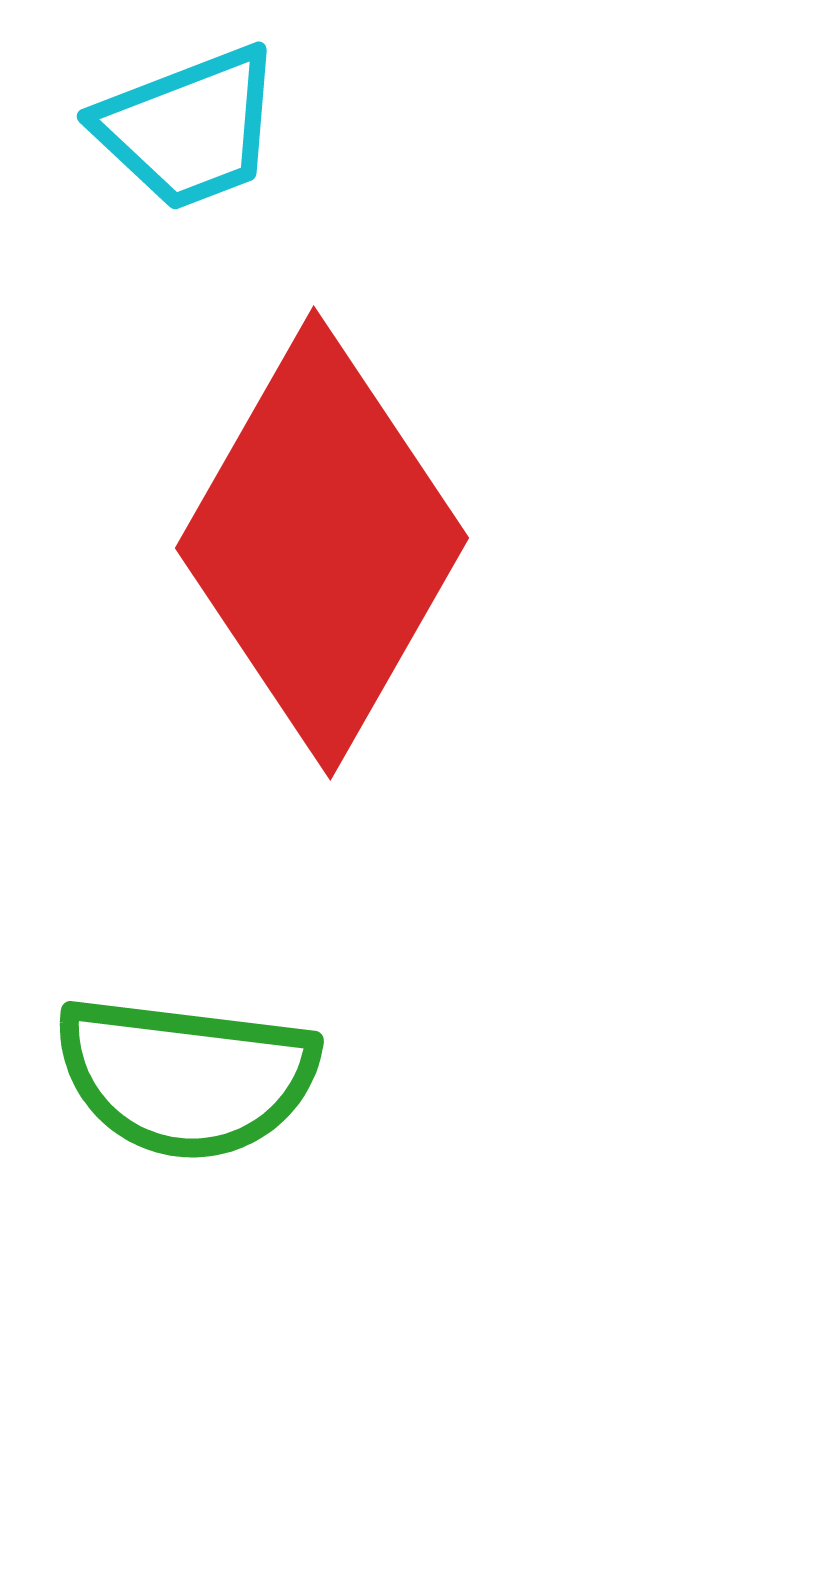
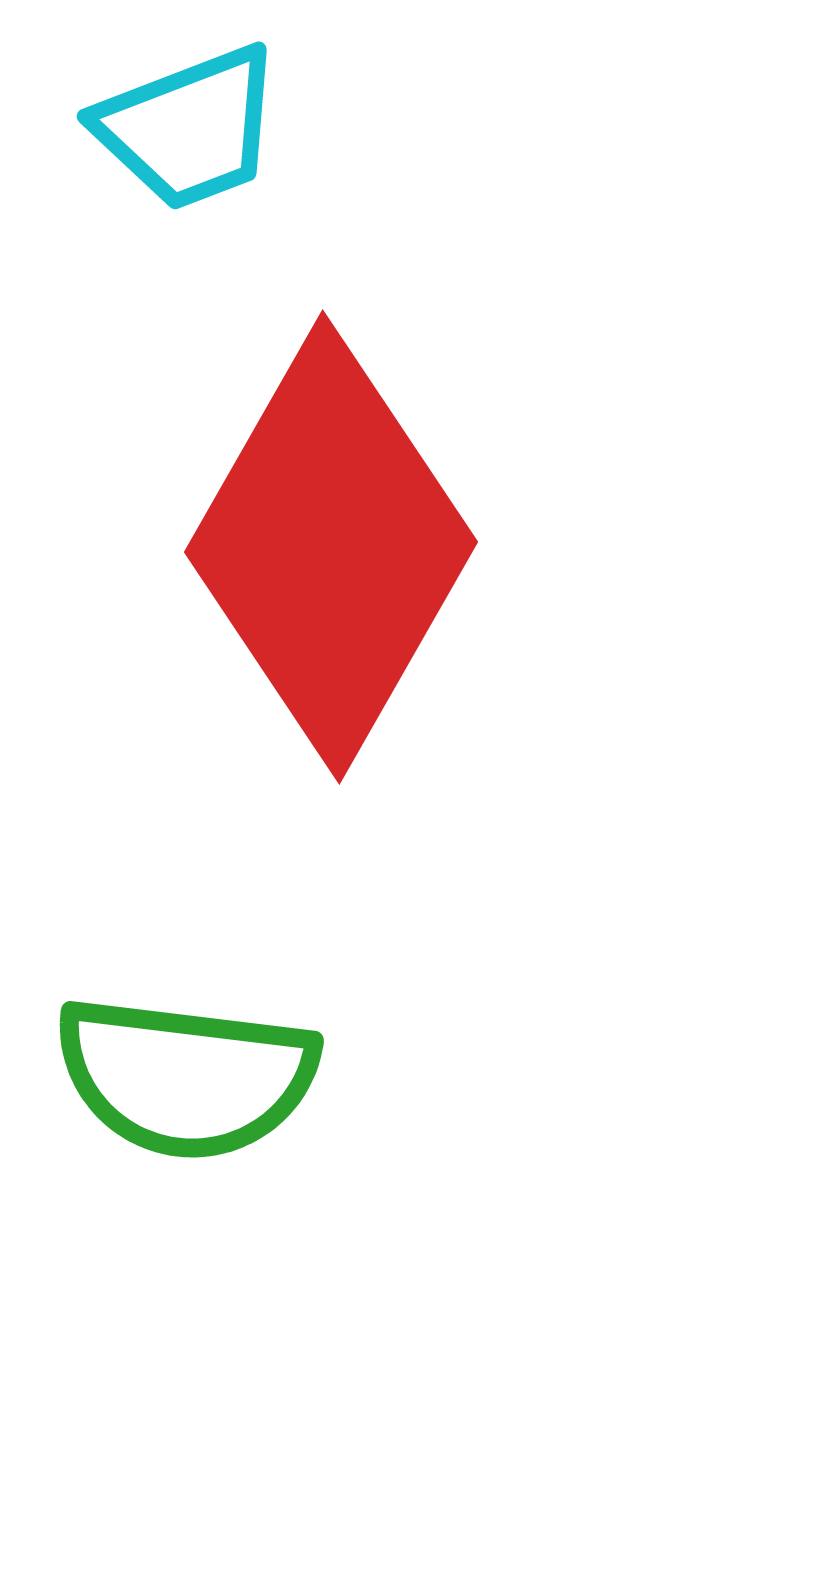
red diamond: moved 9 px right, 4 px down
